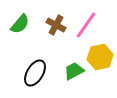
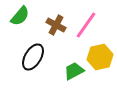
green semicircle: moved 8 px up
black ellipse: moved 2 px left, 16 px up
